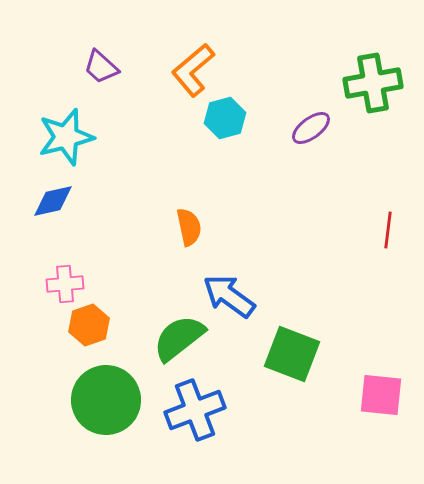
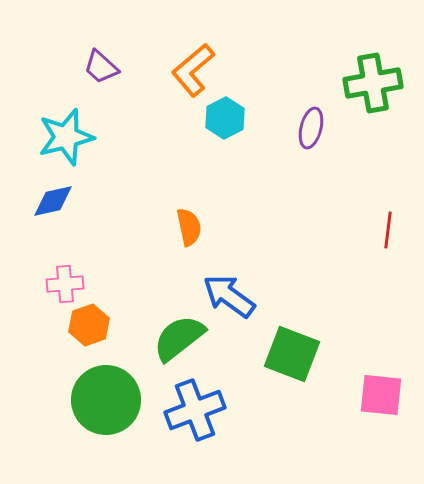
cyan hexagon: rotated 12 degrees counterclockwise
purple ellipse: rotated 39 degrees counterclockwise
